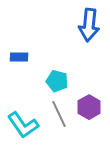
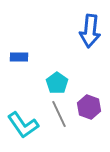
blue arrow: moved 1 px right, 6 px down
cyan pentagon: moved 2 px down; rotated 20 degrees clockwise
purple hexagon: rotated 10 degrees counterclockwise
